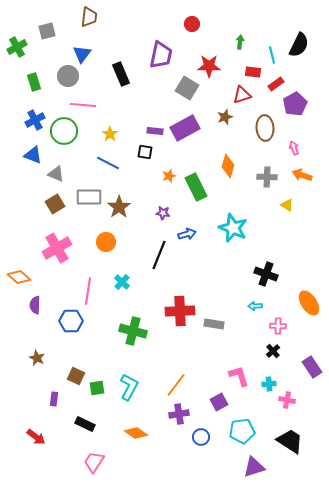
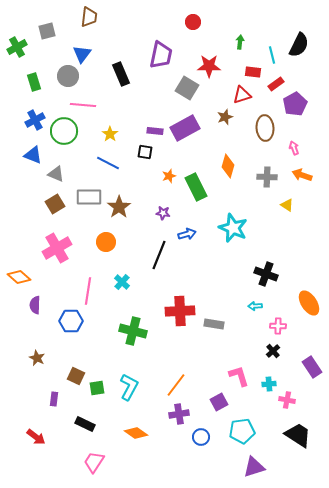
red circle at (192, 24): moved 1 px right, 2 px up
black trapezoid at (290, 441): moved 8 px right, 6 px up
